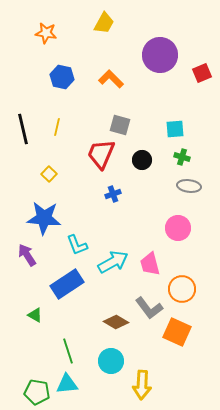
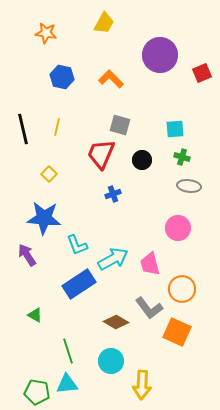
cyan arrow: moved 3 px up
blue rectangle: moved 12 px right
